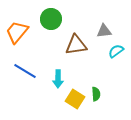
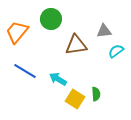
cyan arrow: rotated 120 degrees clockwise
